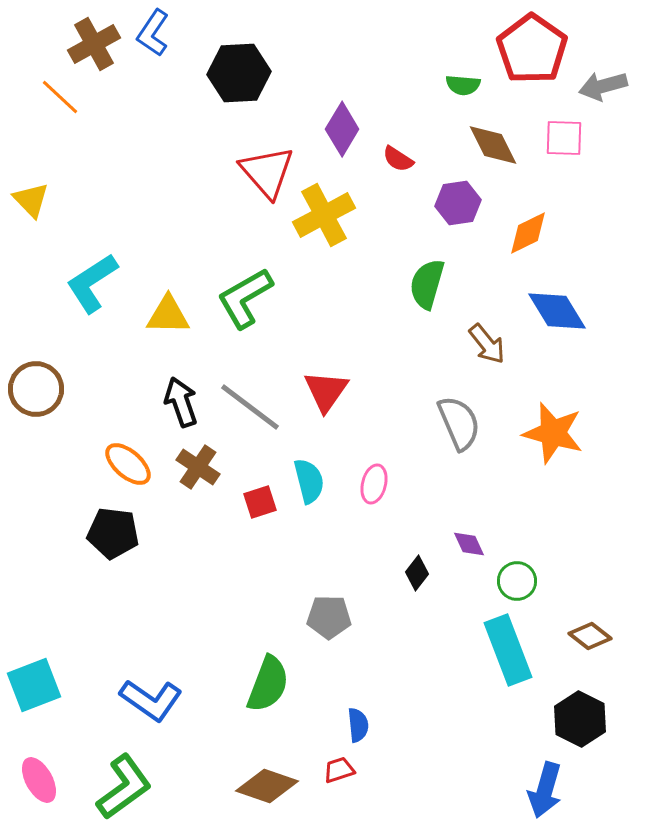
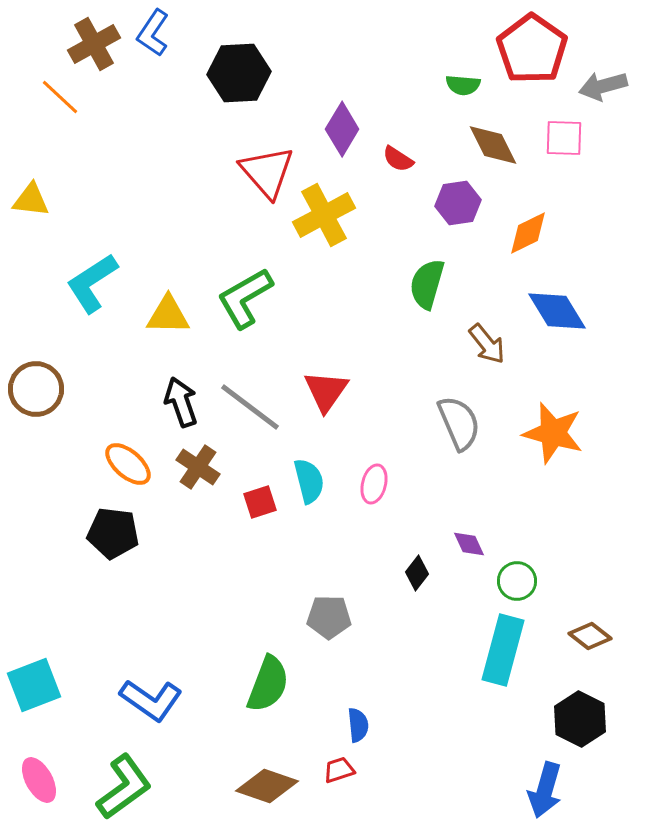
yellow triangle at (31, 200): rotated 39 degrees counterclockwise
cyan rectangle at (508, 650): moved 5 px left; rotated 36 degrees clockwise
